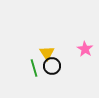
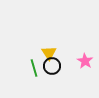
pink star: moved 12 px down
yellow triangle: moved 2 px right
